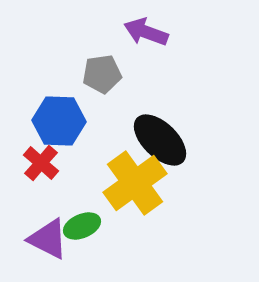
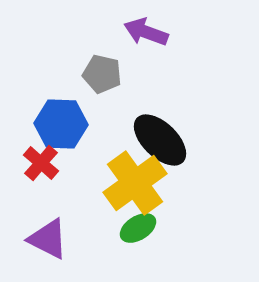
gray pentagon: rotated 21 degrees clockwise
blue hexagon: moved 2 px right, 3 px down
green ellipse: moved 56 px right, 2 px down; rotated 9 degrees counterclockwise
